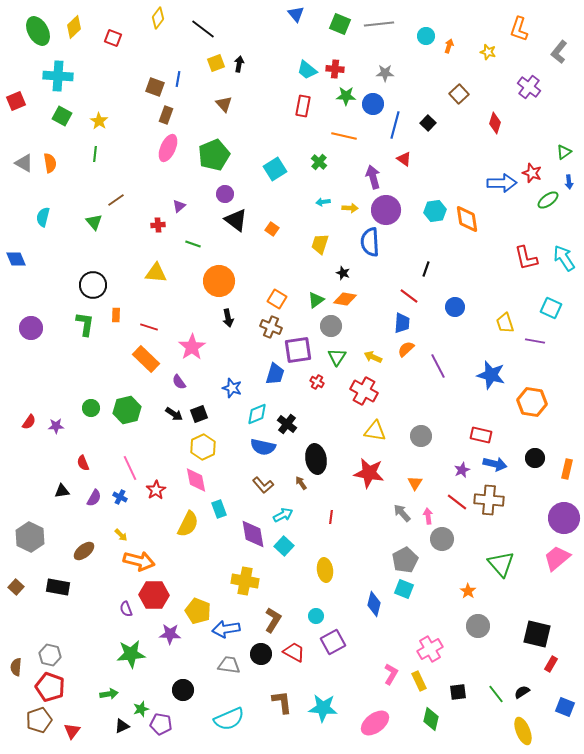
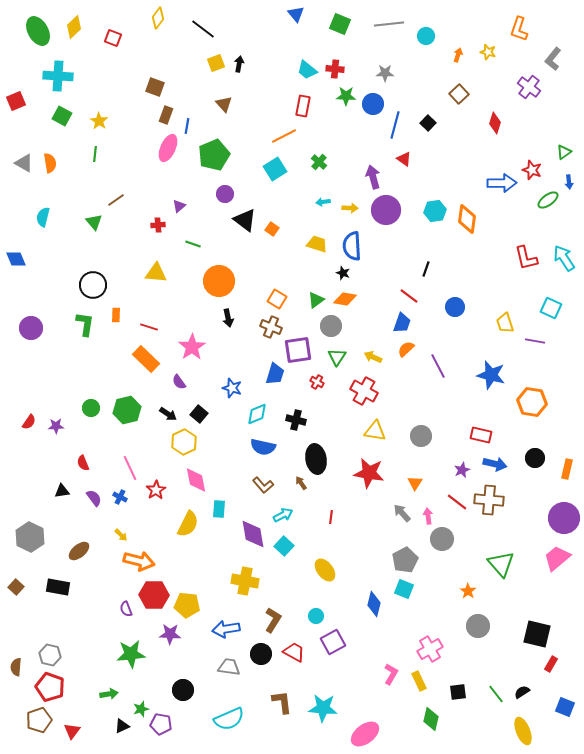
gray line at (379, 24): moved 10 px right
orange arrow at (449, 46): moved 9 px right, 9 px down
gray L-shape at (559, 52): moved 6 px left, 7 px down
blue line at (178, 79): moved 9 px right, 47 px down
orange line at (344, 136): moved 60 px left; rotated 40 degrees counterclockwise
red star at (532, 173): moved 3 px up
orange diamond at (467, 219): rotated 16 degrees clockwise
black triangle at (236, 220): moved 9 px right
blue semicircle at (370, 242): moved 18 px left, 4 px down
yellow trapezoid at (320, 244): moved 3 px left; rotated 90 degrees clockwise
blue trapezoid at (402, 323): rotated 15 degrees clockwise
black arrow at (174, 414): moved 6 px left
black square at (199, 414): rotated 30 degrees counterclockwise
black cross at (287, 424): moved 9 px right, 4 px up; rotated 24 degrees counterclockwise
yellow hexagon at (203, 447): moved 19 px left, 5 px up
purple semicircle at (94, 498): rotated 66 degrees counterclockwise
cyan rectangle at (219, 509): rotated 24 degrees clockwise
brown ellipse at (84, 551): moved 5 px left
yellow ellipse at (325, 570): rotated 30 degrees counterclockwise
yellow pentagon at (198, 611): moved 11 px left, 6 px up; rotated 15 degrees counterclockwise
gray trapezoid at (229, 665): moved 2 px down
pink ellipse at (375, 723): moved 10 px left, 11 px down
